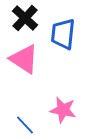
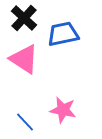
black cross: moved 1 px left
blue trapezoid: rotated 72 degrees clockwise
blue line: moved 3 px up
